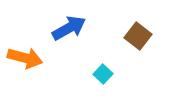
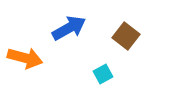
brown square: moved 12 px left
cyan square: rotated 18 degrees clockwise
